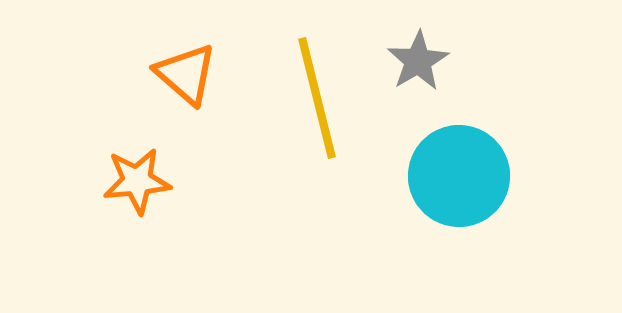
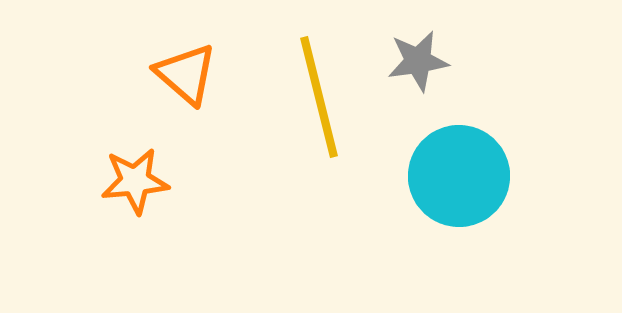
gray star: rotated 22 degrees clockwise
yellow line: moved 2 px right, 1 px up
orange star: moved 2 px left
